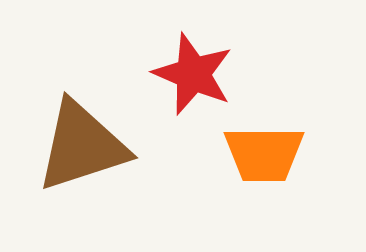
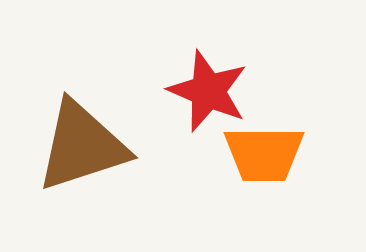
red star: moved 15 px right, 17 px down
